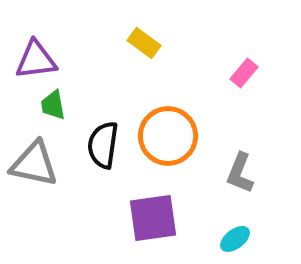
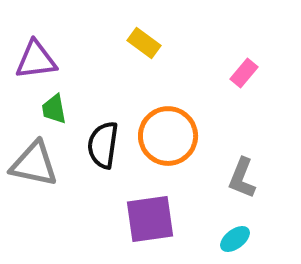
green trapezoid: moved 1 px right, 4 px down
gray L-shape: moved 2 px right, 5 px down
purple square: moved 3 px left, 1 px down
